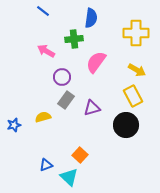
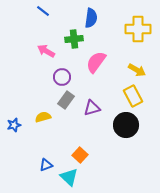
yellow cross: moved 2 px right, 4 px up
